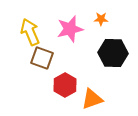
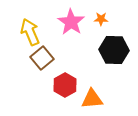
pink star: moved 1 px right, 7 px up; rotated 24 degrees counterclockwise
black hexagon: moved 1 px right, 3 px up
brown square: rotated 30 degrees clockwise
orange triangle: rotated 15 degrees clockwise
